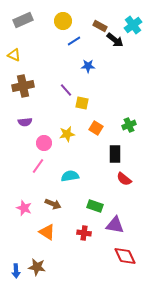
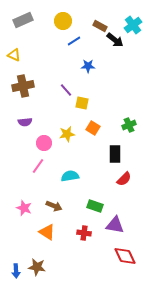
orange square: moved 3 px left
red semicircle: rotated 84 degrees counterclockwise
brown arrow: moved 1 px right, 2 px down
